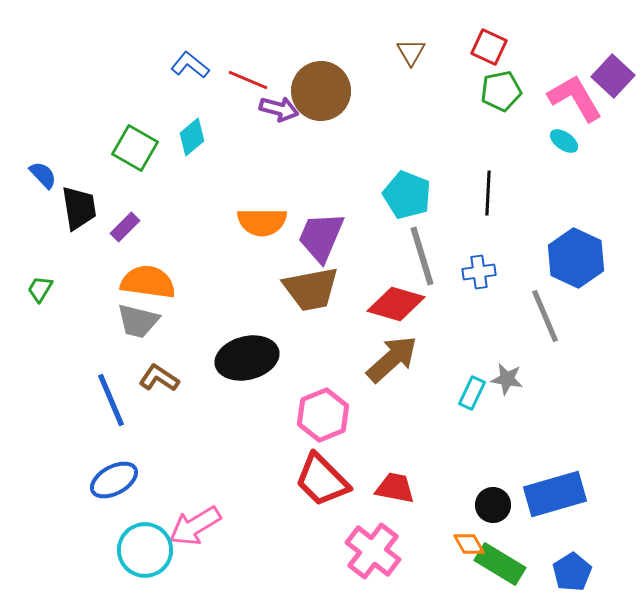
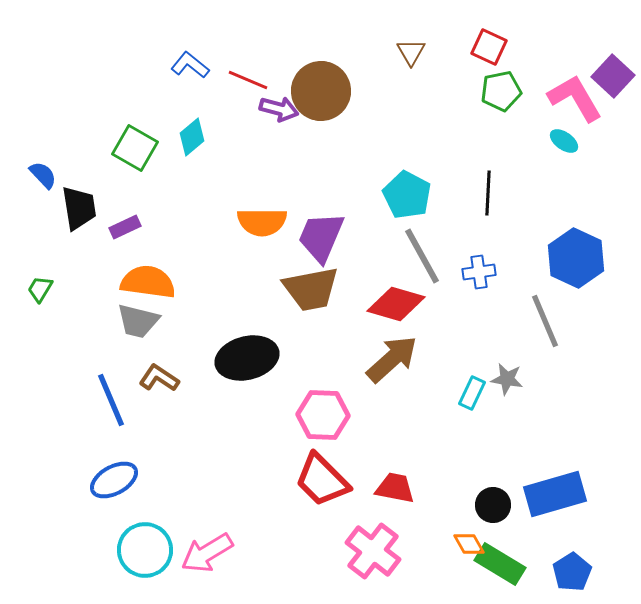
cyan pentagon at (407, 195): rotated 6 degrees clockwise
purple rectangle at (125, 227): rotated 20 degrees clockwise
gray line at (422, 256): rotated 12 degrees counterclockwise
gray line at (545, 316): moved 5 px down
pink hexagon at (323, 415): rotated 24 degrees clockwise
pink arrow at (195, 526): moved 12 px right, 27 px down
